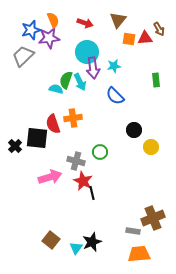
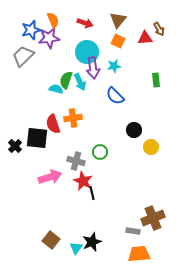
orange square: moved 11 px left, 2 px down; rotated 16 degrees clockwise
